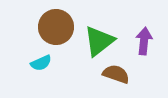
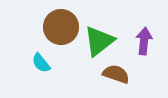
brown circle: moved 5 px right
cyan semicircle: rotated 75 degrees clockwise
